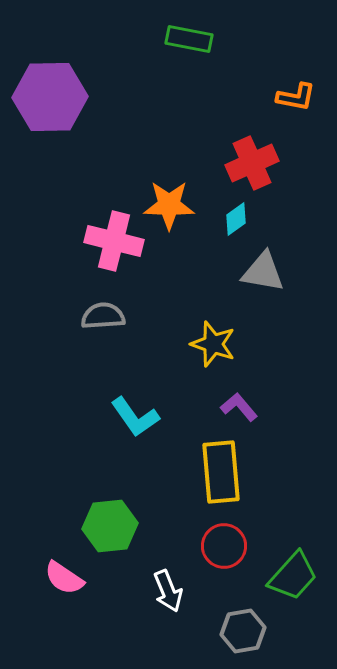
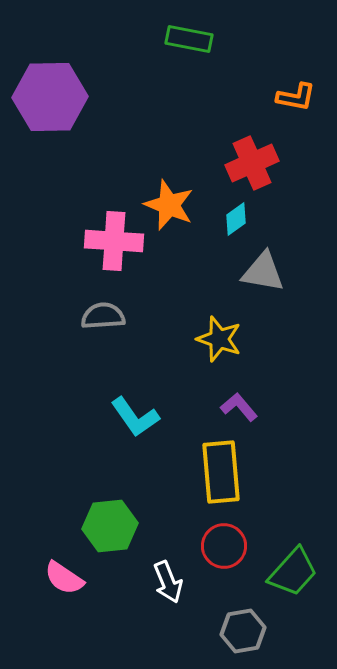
orange star: rotated 21 degrees clockwise
pink cross: rotated 10 degrees counterclockwise
yellow star: moved 6 px right, 5 px up
green trapezoid: moved 4 px up
white arrow: moved 9 px up
